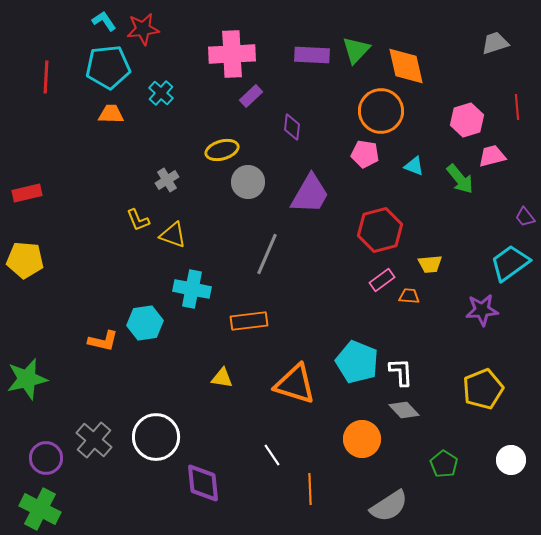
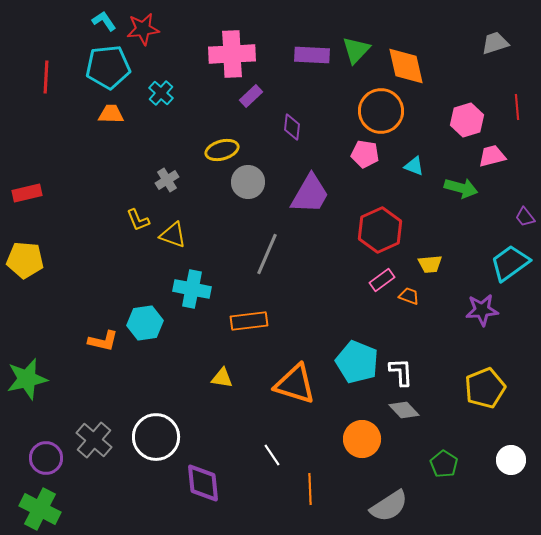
green arrow at (460, 179): moved 1 px right, 9 px down; rotated 36 degrees counterclockwise
red hexagon at (380, 230): rotated 9 degrees counterclockwise
orange trapezoid at (409, 296): rotated 15 degrees clockwise
yellow pentagon at (483, 389): moved 2 px right, 1 px up
